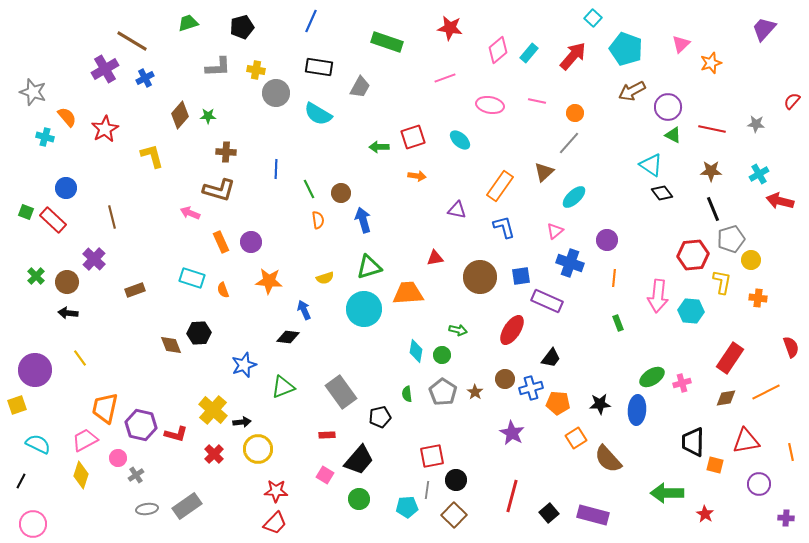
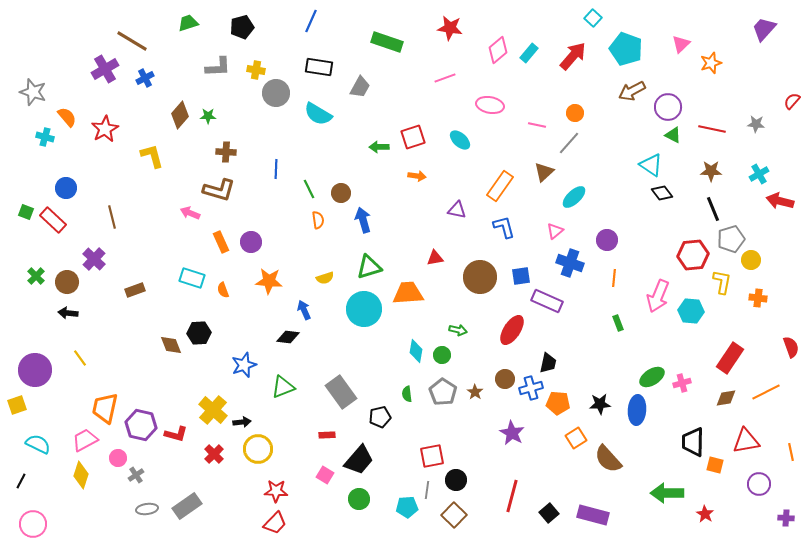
pink line at (537, 101): moved 24 px down
pink arrow at (658, 296): rotated 16 degrees clockwise
black trapezoid at (551, 358): moved 3 px left, 5 px down; rotated 25 degrees counterclockwise
